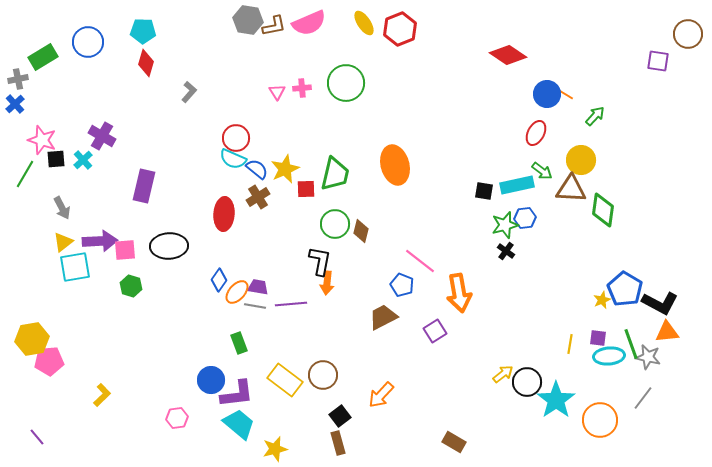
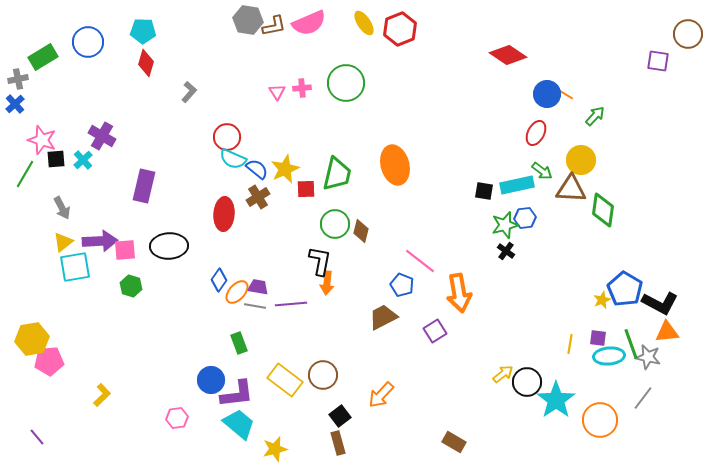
red circle at (236, 138): moved 9 px left, 1 px up
green trapezoid at (335, 174): moved 2 px right
